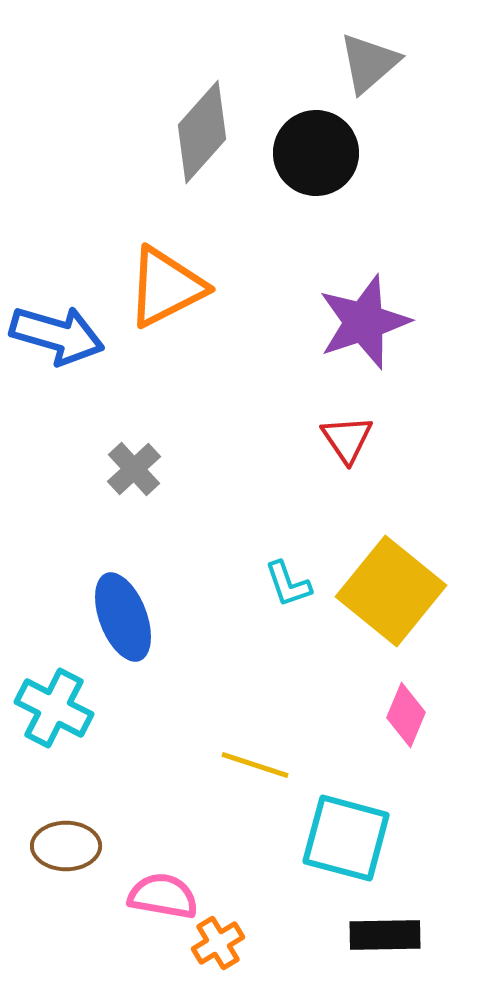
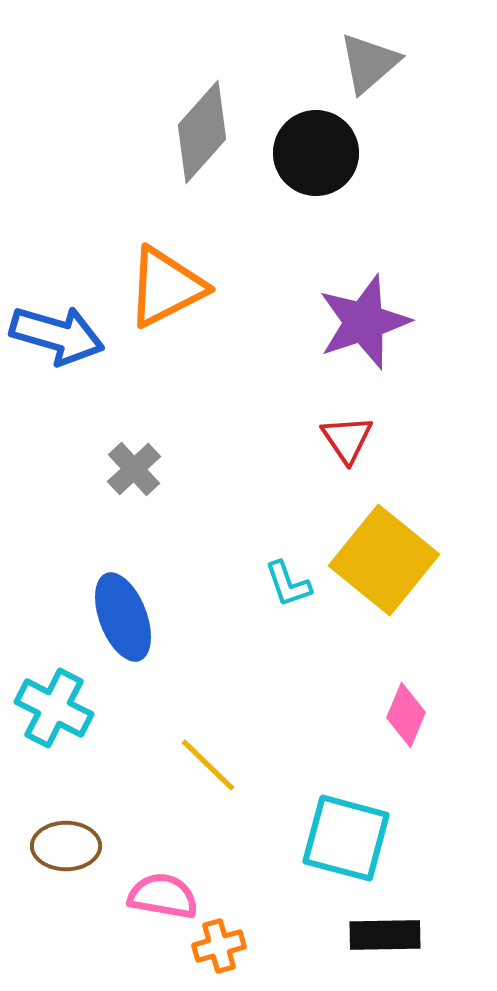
yellow square: moved 7 px left, 31 px up
yellow line: moved 47 px left; rotated 26 degrees clockwise
orange cross: moved 1 px right, 3 px down; rotated 15 degrees clockwise
